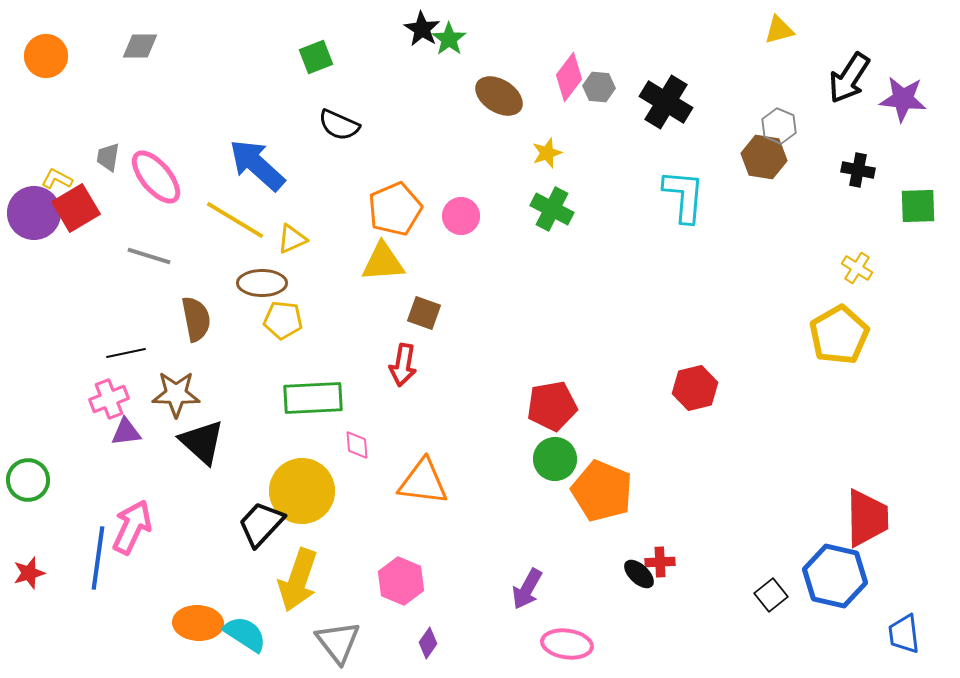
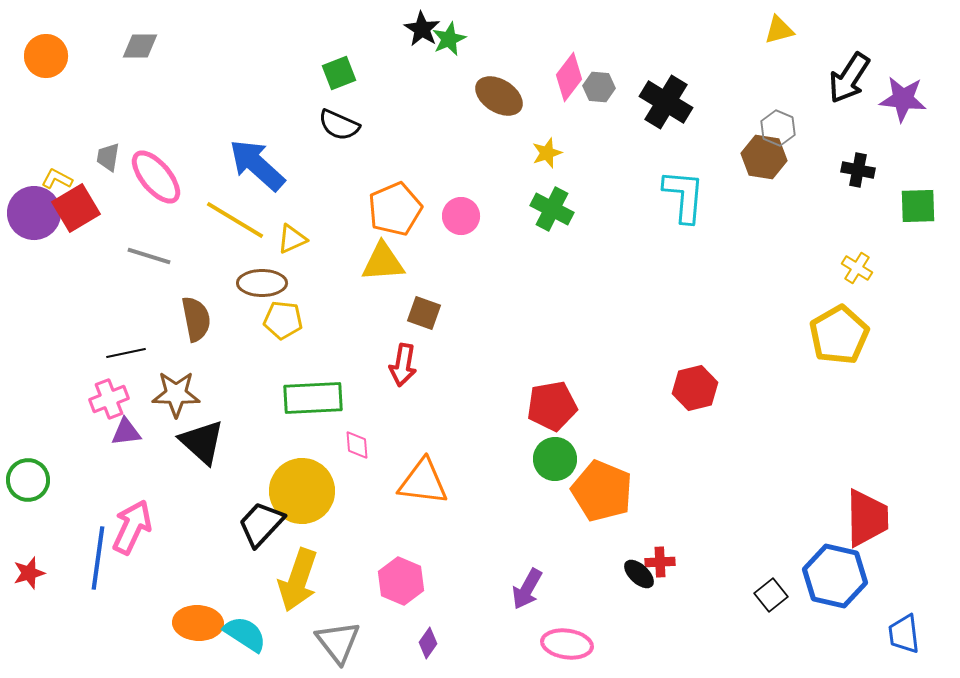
green star at (449, 39): rotated 12 degrees clockwise
green square at (316, 57): moved 23 px right, 16 px down
gray hexagon at (779, 126): moved 1 px left, 2 px down
